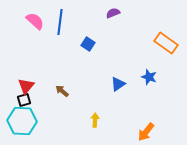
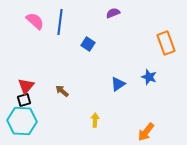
orange rectangle: rotated 35 degrees clockwise
